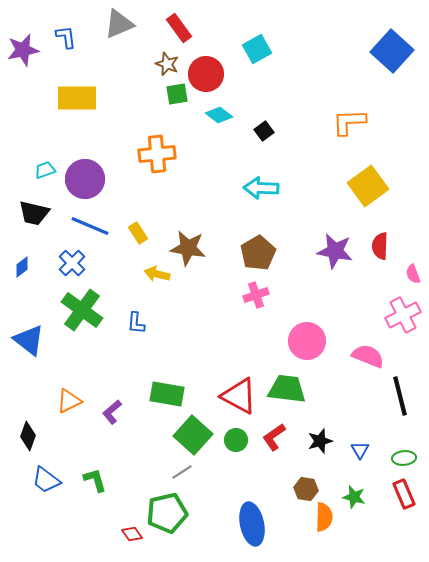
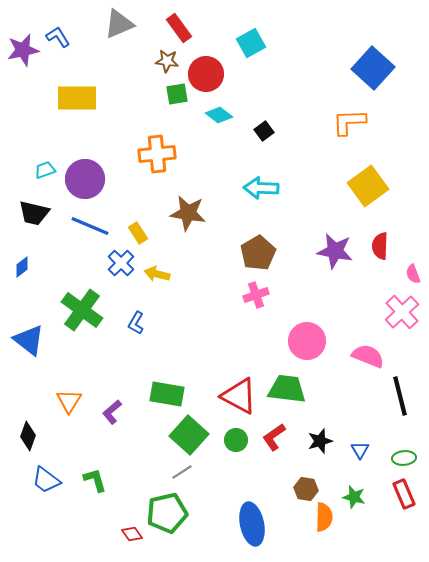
blue L-shape at (66, 37): moved 8 px left; rotated 25 degrees counterclockwise
cyan square at (257, 49): moved 6 px left, 6 px up
blue square at (392, 51): moved 19 px left, 17 px down
brown star at (167, 64): moved 3 px up; rotated 15 degrees counterclockwise
brown star at (188, 248): moved 35 px up
blue cross at (72, 263): moved 49 px right
pink cross at (403, 315): moved 1 px left, 3 px up; rotated 16 degrees counterclockwise
blue L-shape at (136, 323): rotated 25 degrees clockwise
orange triangle at (69, 401): rotated 32 degrees counterclockwise
green square at (193, 435): moved 4 px left
